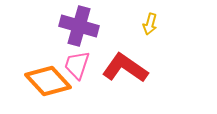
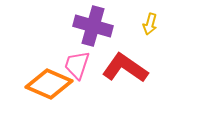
purple cross: moved 14 px right
orange diamond: moved 1 px right, 3 px down; rotated 24 degrees counterclockwise
